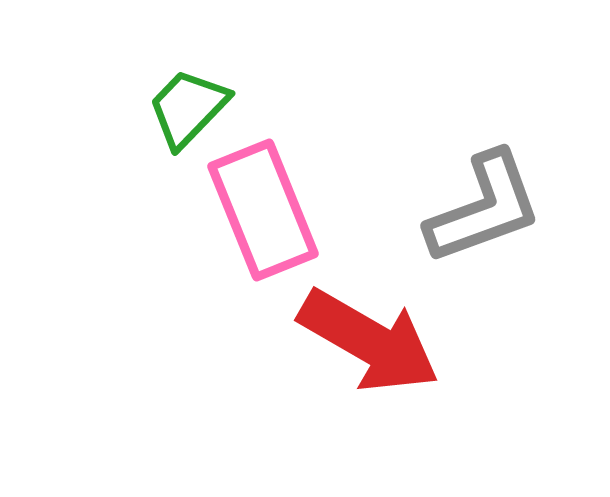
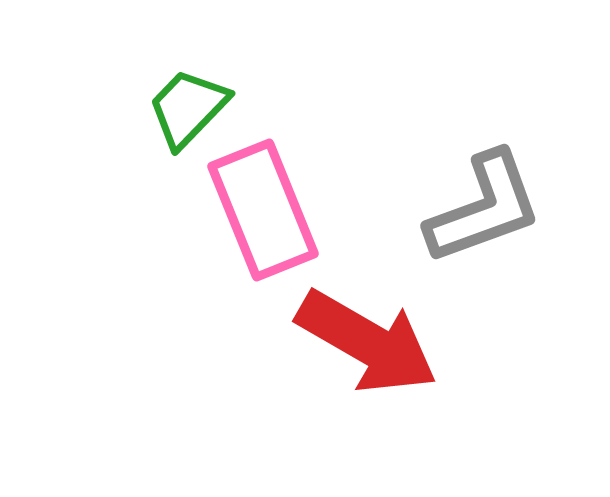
red arrow: moved 2 px left, 1 px down
